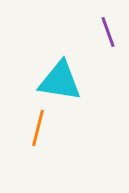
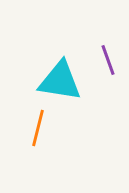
purple line: moved 28 px down
